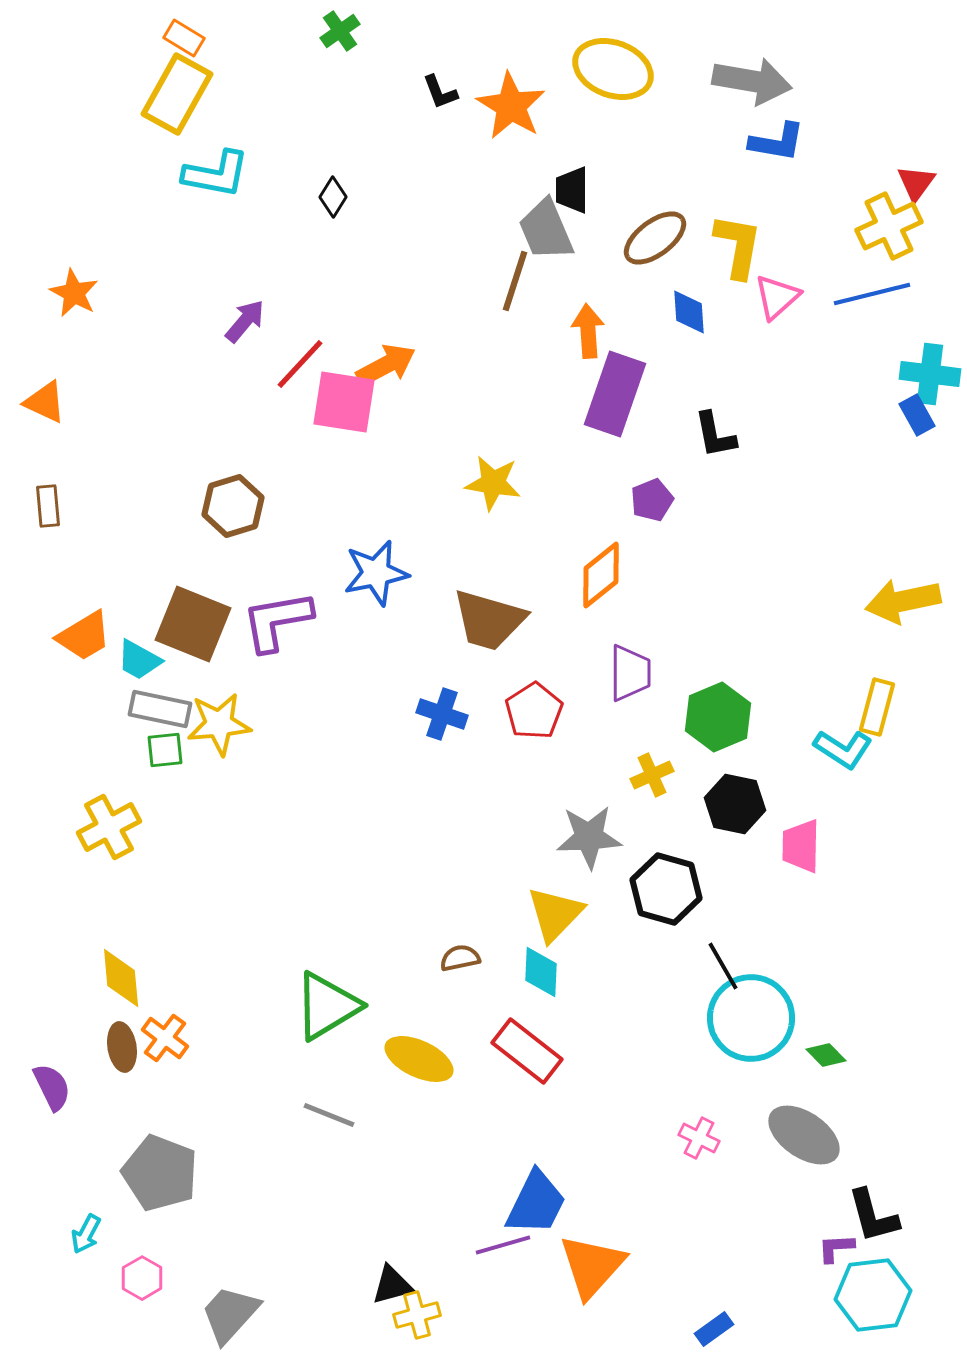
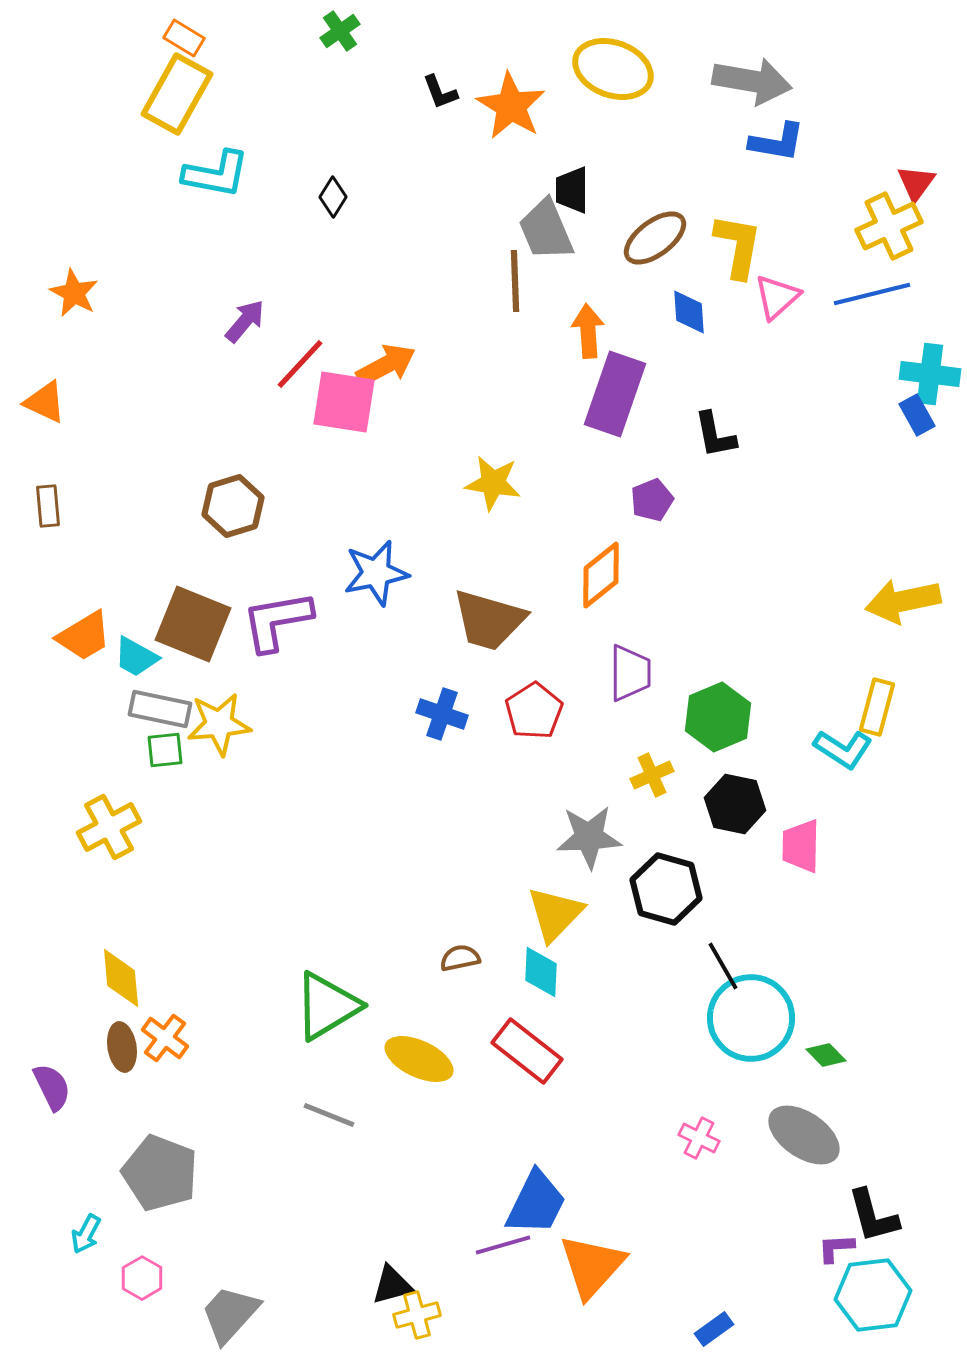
brown line at (515, 281): rotated 20 degrees counterclockwise
cyan trapezoid at (139, 660): moved 3 px left, 3 px up
